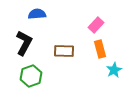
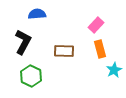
black L-shape: moved 1 px left, 1 px up
green hexagon: rotated 15 degrees counterclockwise
